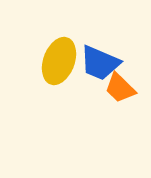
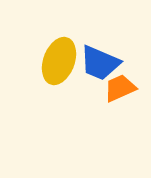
orange trapezoid: rotated 112 degrees clockwise
